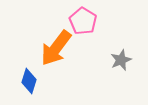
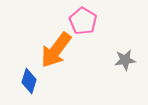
orange arrow: moved 2 px down
gray star: moved 4 px right; rotated 15 degrees clockwise
